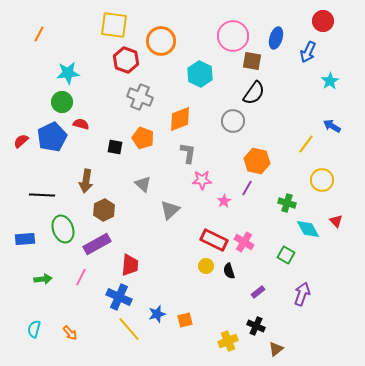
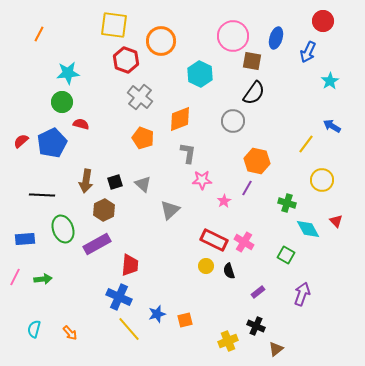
gray cross at (140, 97): rotated 15 degrees clockwise
blue pentagon at (52, 137): moved 6 px down
black square at (115, 147): moved 35 px down; rotated 28 degrees counterclockwise
pink line at (81, 277): moved 66 px left
